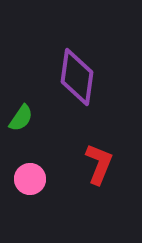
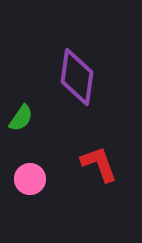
red L-shape: rotated 42 degrees counterclockwise
